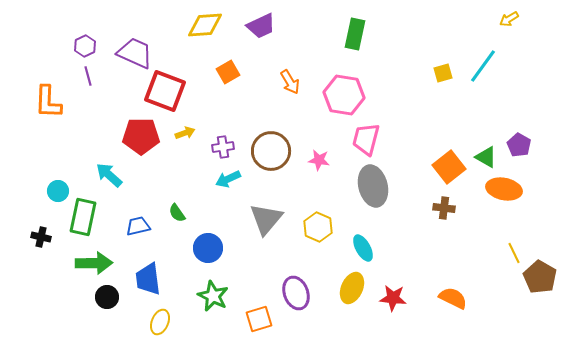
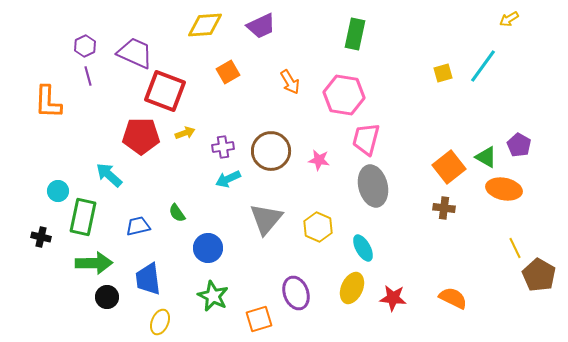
yellow line at (514, 253): moved 1 px right, 5 px up
brown pentagon at (540, 277): moved 1 px left, 2 px up
